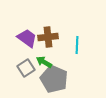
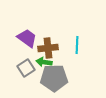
brown cross: moved 11 px down
green arrow: rotated 21 degrees counterclockwise
gray pentagon: moved 1 px up; rotated 24 degrees counterclockwise
